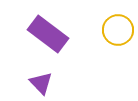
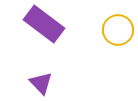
purple rectangle: moved 4 px left, 10 px up
